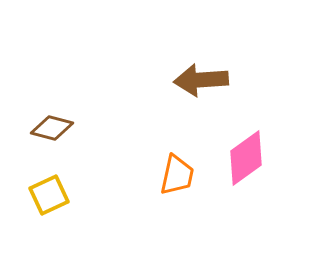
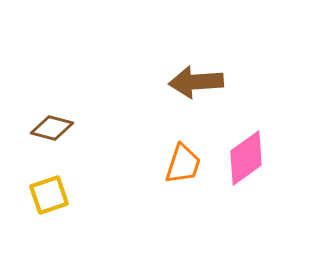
brown arrow: moved 5 px left, 2 px down
orange trapezoid: moved 6 px right, 11 px up; rotated 6 degrees clockwise
yellow square: rotated 6 degrees clockwise
